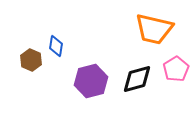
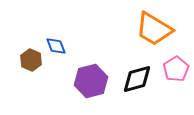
orange trapezoid: rotated 18 degrees clockwise
blue diamond: rotated 30 degrees counterclockwise
